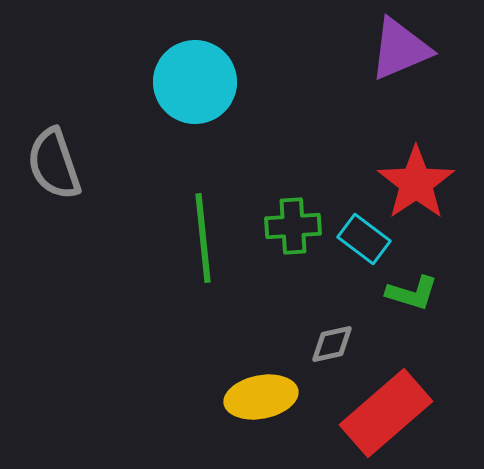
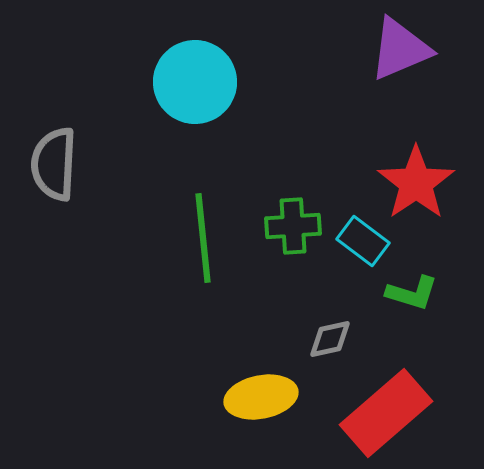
gray semicircle: rotated 22 degrees clockwise
cyan rectangle: moved 1 px left, 2 px down
gray diamond: moved 2 px left, 5 px up
